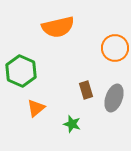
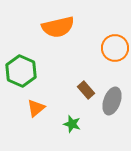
brown rectangle: rotated 24 degrees counterclockwise
gray ellipse: moved 2 px left, 3 px down
